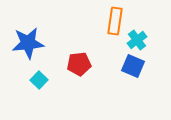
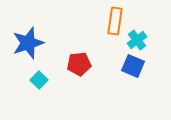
blue star: rotated 12 degrees counterclockwise
